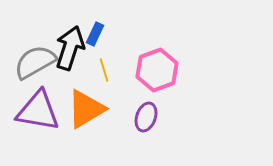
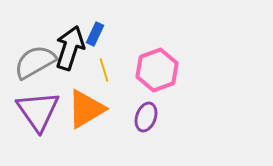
purple triangle: rotated 45 degrees clockwise
